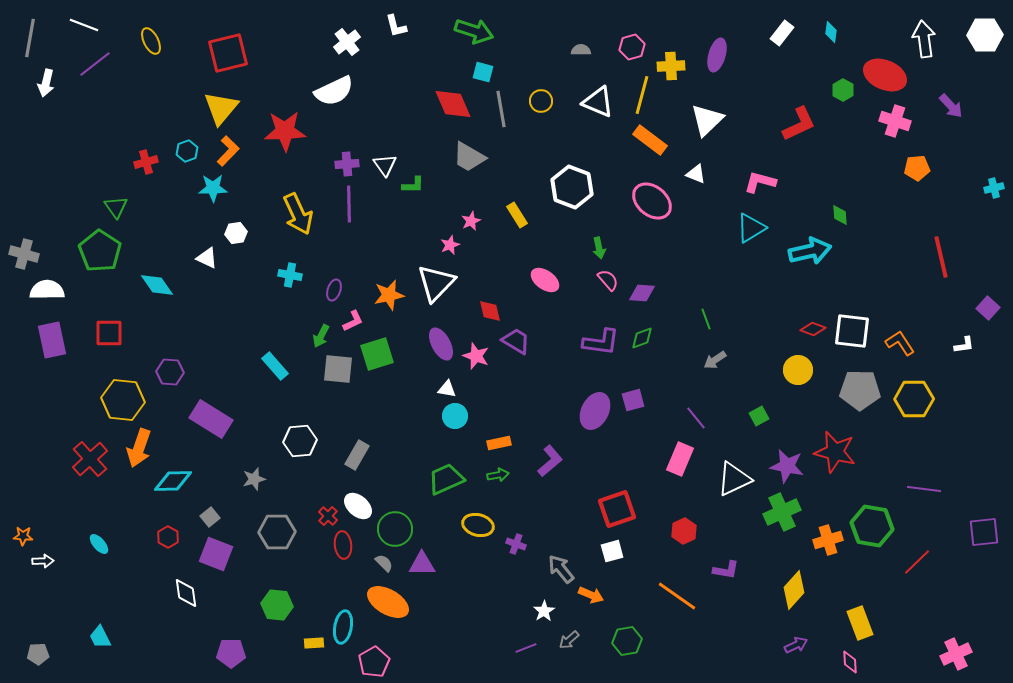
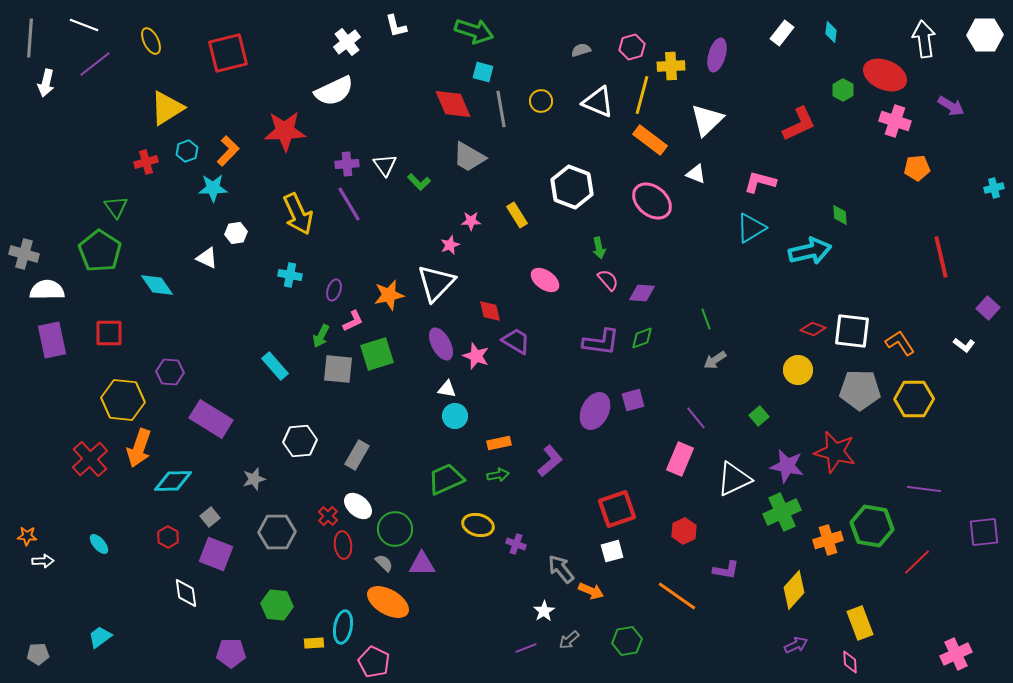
gray line at (30, 38): rotated 6 degrees counterclockwise
gray semicircle at (581, 50): rotated 18 degrees counterclockwise
purple arrow at (951, 106): rotated 16 degrees counterclockwise
yellow triangle at (221, 108): moved 54 px left; rotated 18 degrees clockwise
green L-shape at (413, 185): moved 6 px right, 3 px up; rotated 45 degrees clockwise
purple line at (349, 204): rotated 30 degrees counterclockwise
pink star at (471, 221): rotated 24 degrees clockwise
white L-shape at (964, 345): rotated 45 degrees clockwise
green square at (759, 416): rotated 12 degrees counterclockwise
orange star at (23, 536): moved 4 px right
orange arrow at (591, 595): moved 4 px up
cyan trapezoid at (100, 637): rotated 80 degrees clockwise
pink pentagon at (374, 662): rotated 16 degrees counterclockwise
